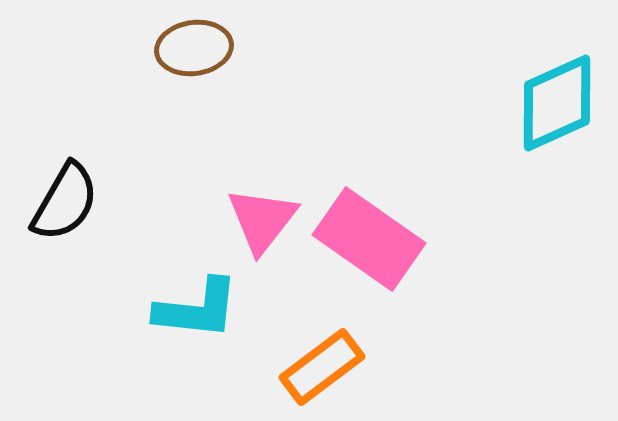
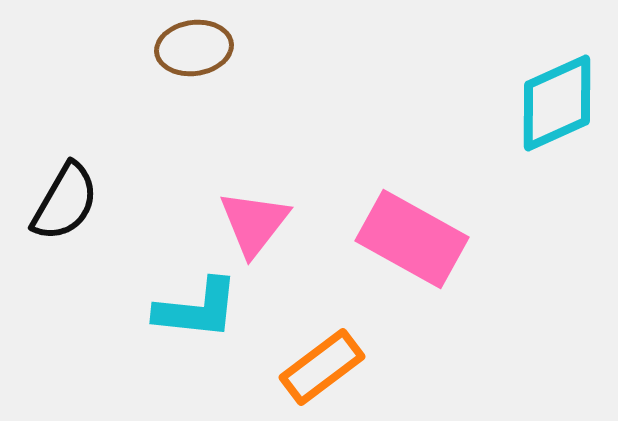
pink triangle: moved 8 px left, 3 px down
pink rectangle: moved 43 px right; rotated 6 degrees counterclockwise
